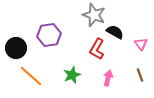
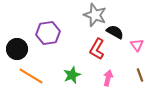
gray star: moved 1 px right
purple hexagon: moved 1 px left, 2 px up
pink triangle: moved 4 px left, 1 px down
black circle: moved 1 px right, 1 px down
orange line: rotated 10 degrees counterclockwise
